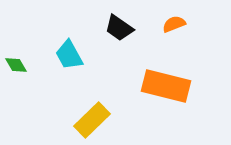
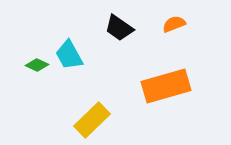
green diamond: moved 21 px right; rotated 35 degrees counterclockwise
orange rectangle: rotated 30 degrees counterclockwise
